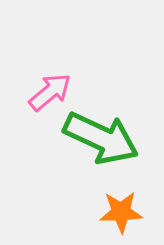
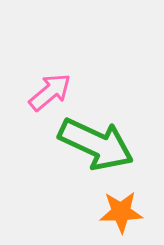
green arrow: moved 5 px left, 6 px down
